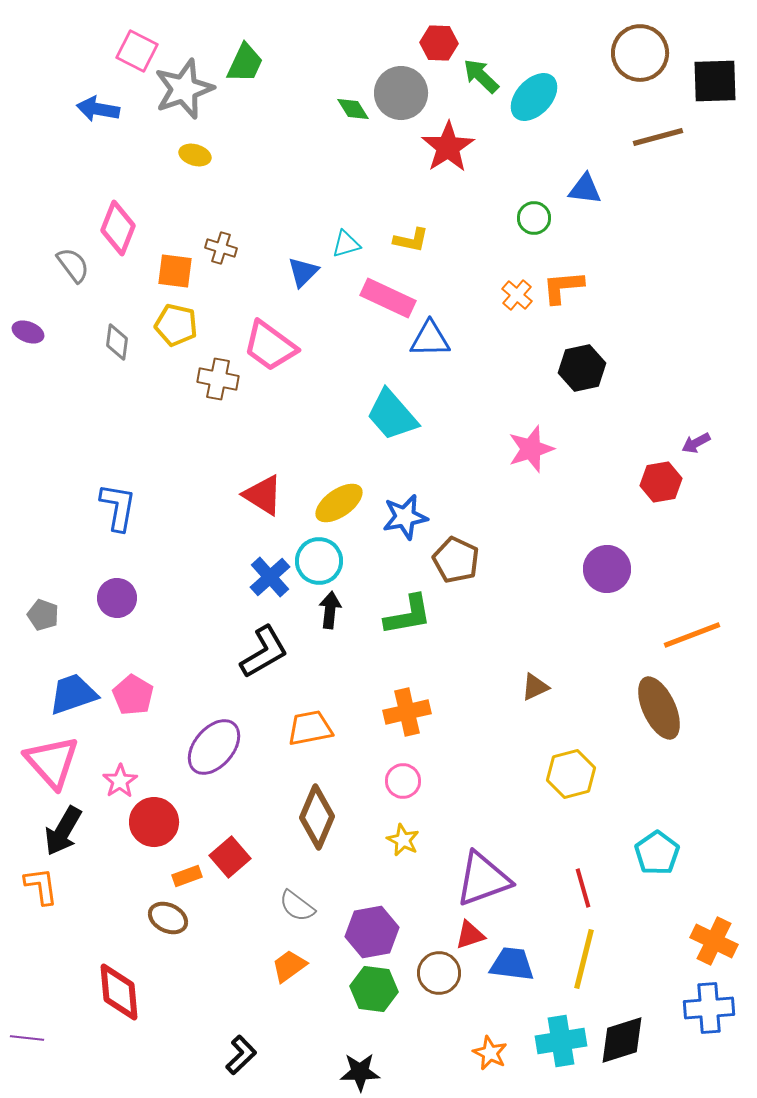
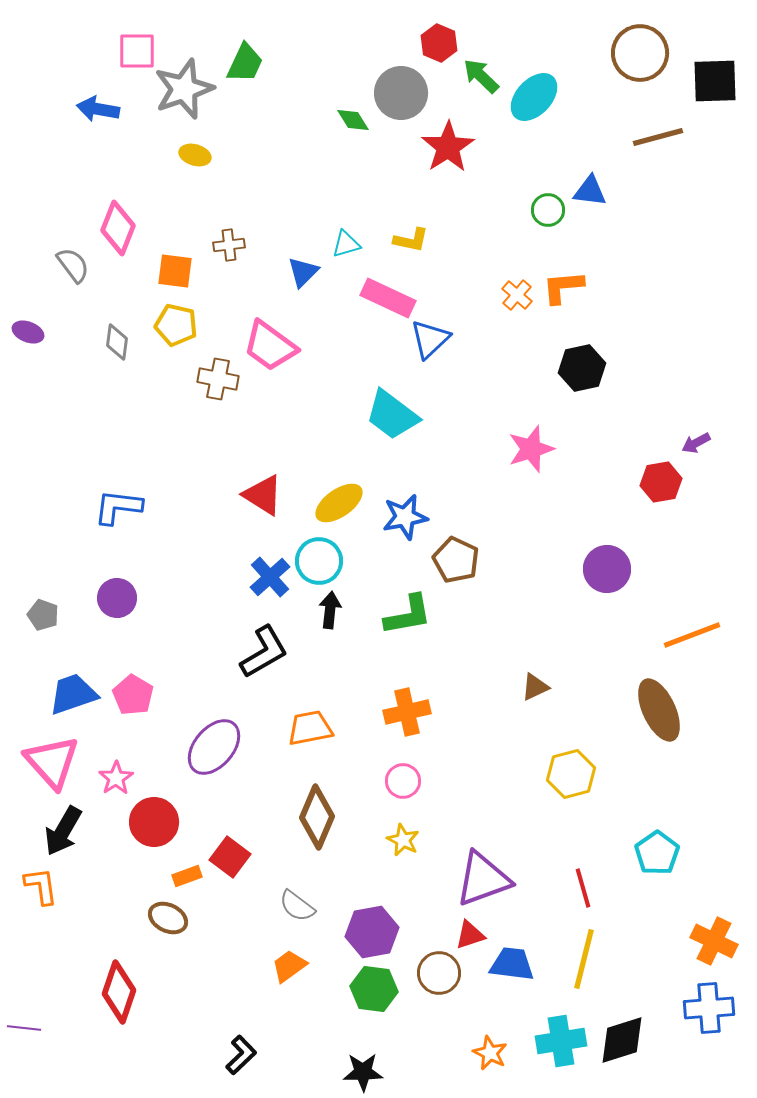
red hexagon at (439, 43): rotated 21 degrees clockwise
pink square at (137, 51): rotated 27 degrees counterclockwise
green diamond at (353, 109): moved 11 px down
blue triangle at (585, 189): moved 5 px right, 2 px down
green circle at (534, 218): moved 14 px right, 8 px up
brown cross at (221, 248): moved 8 px right, 3 px up; rotated 24 degrees counterclockwise
blue triangle at (430, 339): rotated 42 degrees counterclockwise
cyan trapezoid at (392, 415): rotated 12 degrees counterclockwise
blue L-shape at (118, 507): rotated 93 degrees counterclockwise
brown ellipse at (659, 708): moved 2 px down
pink star at (120, 781): moved 4 px left, 3 px up
red square at (230, 857): rotated 12 degrees counterclockwise
red diamond at (119, 992): rotated 24 degrees clockwise
purple line at (27, 1038): moved 3 px left, 10 px up
black star at (360, 1072): moved 3 px right
